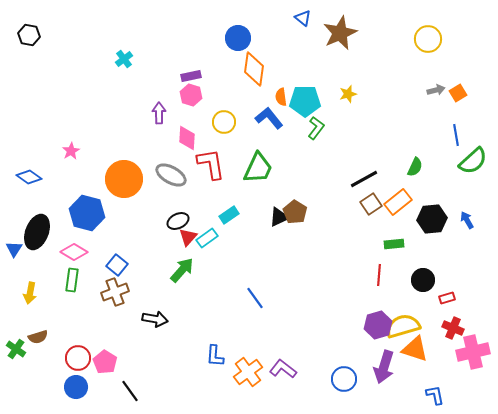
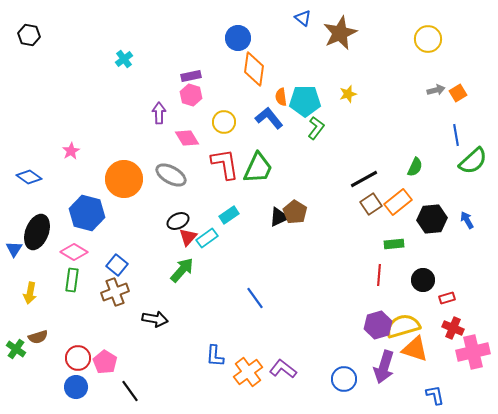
pink diamond at (187, 138): rotated 35 degrees counterclockwise
red L-shape at (211, 164): moved 14 px right
